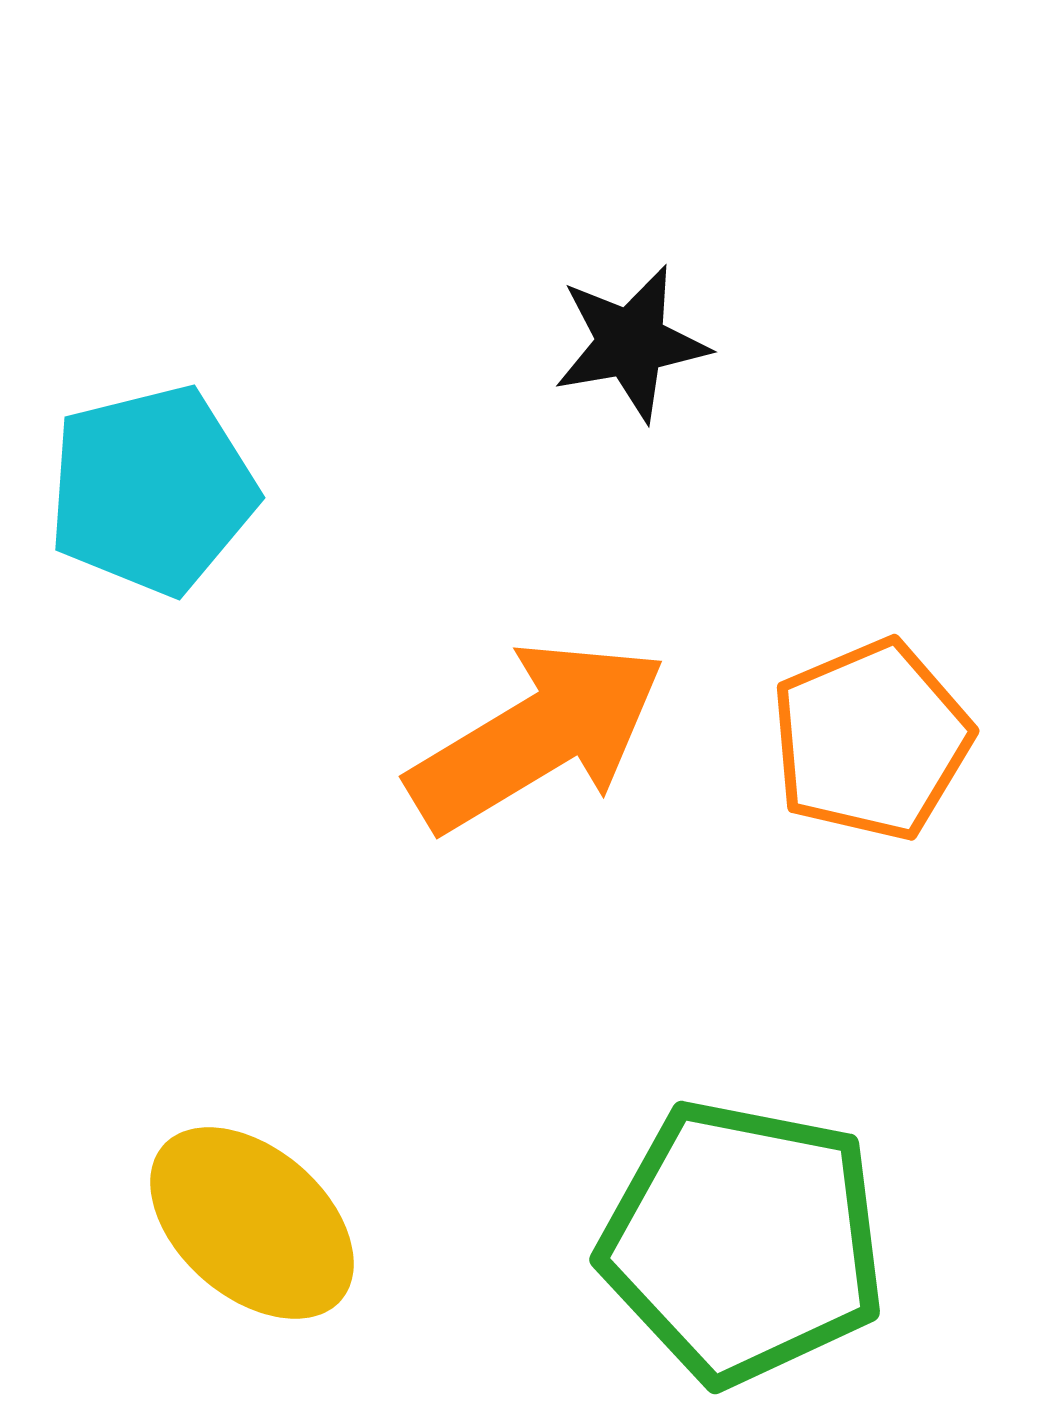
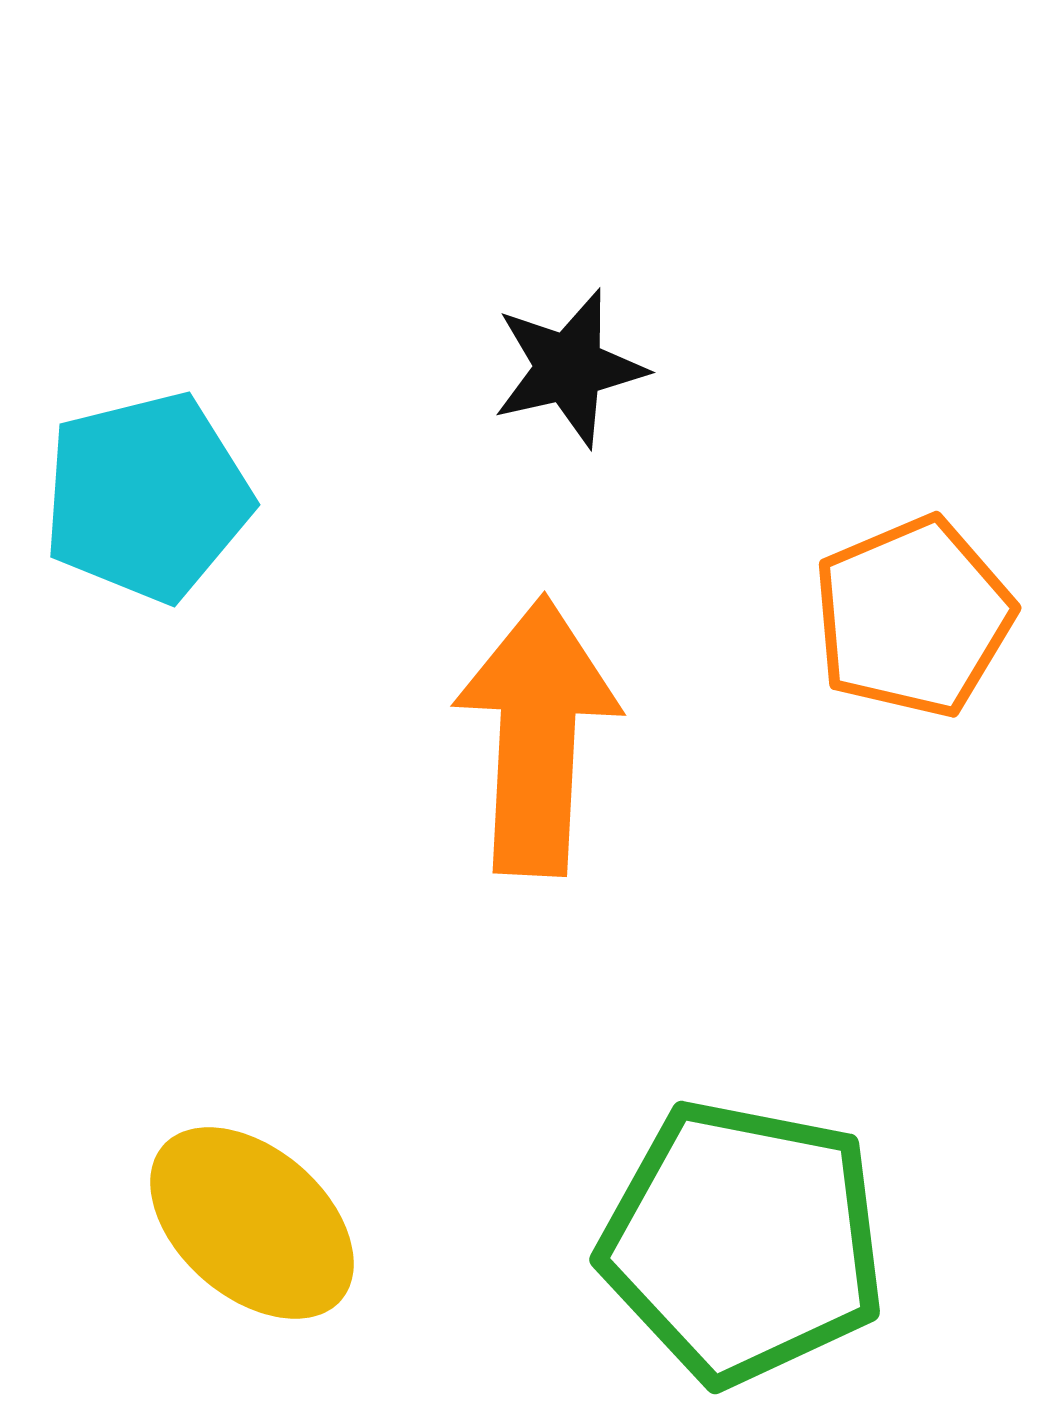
black star: moved 62 px left, 25 px down; rotated 3 degrees counterclockwise
cyan pentagon: moved 5 px left, 7 px down
orange arrow: rotated 56 degrees counterclockwise
orange pentagon: moved 42 px right, 123 px up
